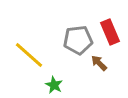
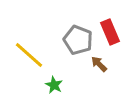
gray pentagon: rotated 28 degrees clockwise
brown arrow: moved 1 px down
